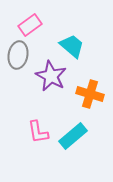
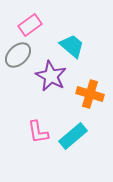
gray ellipse: rotated 36 degrees clockwise
